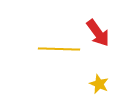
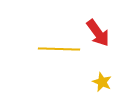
yellow star: moved 3 px right, 2 px up
